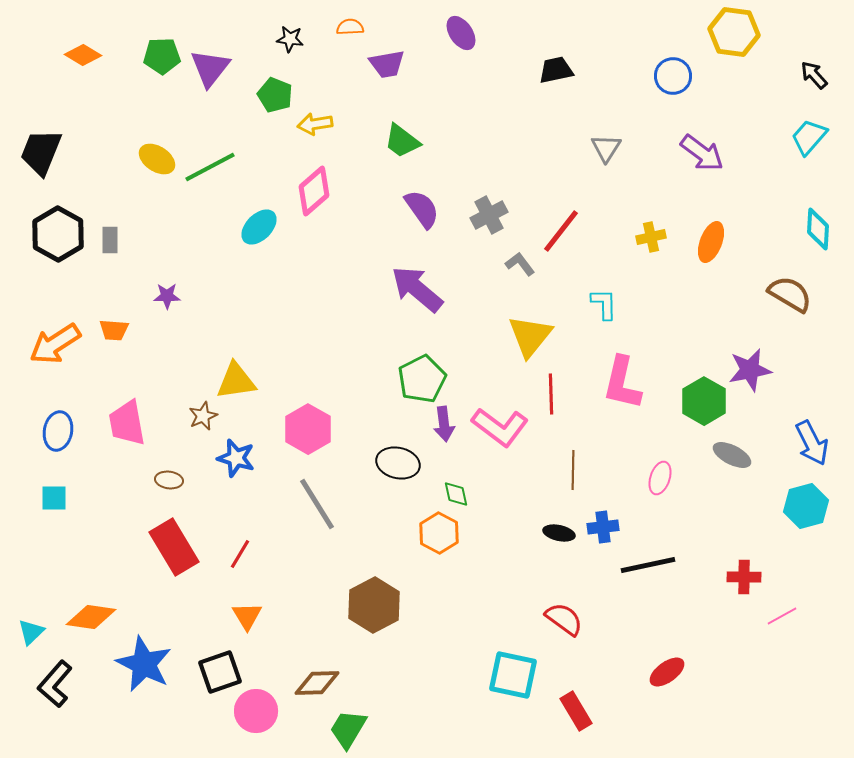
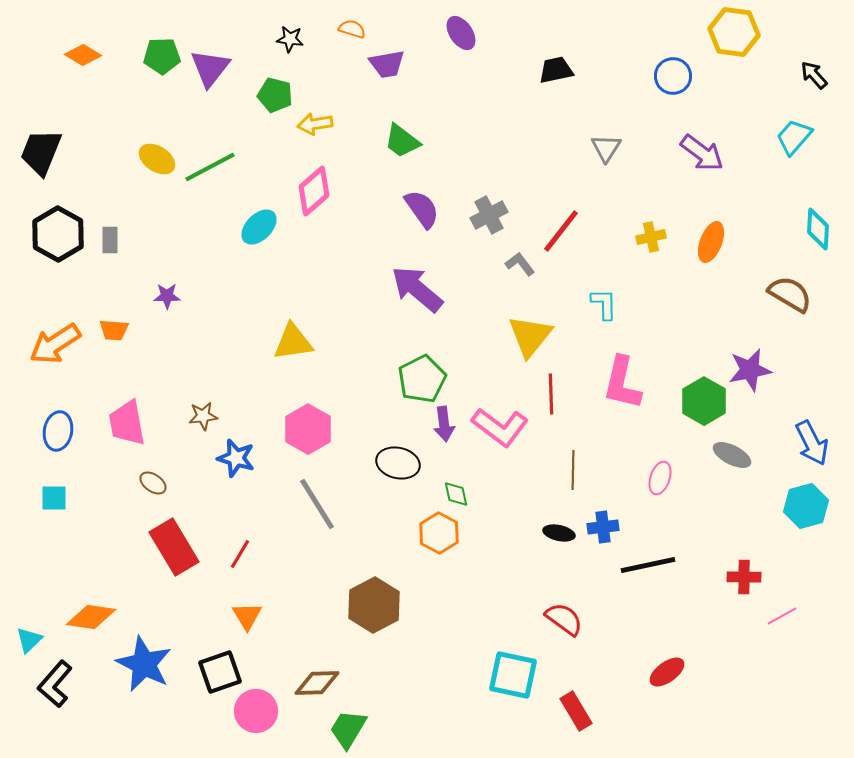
orange semicircle at (350, 27): moved 2 px right, 2 px down; rotated 20 degrees clockwise
green pentagon at (275, 95): rotated 8 degrees counterclockwise
cyan trapezoid at (809, 137): moved 15 px left
yellow triangle at (236, 381): moved 57 px right, 39 px up
brown star at (203, 416): rotated 16 degrees clockwise
brown ellipse at (169, 480): moved 16 px left, 3 px down; rotated 28 degrees clockwise
cyan triangle at (31, 632): moved 2 px left, 8 px down
